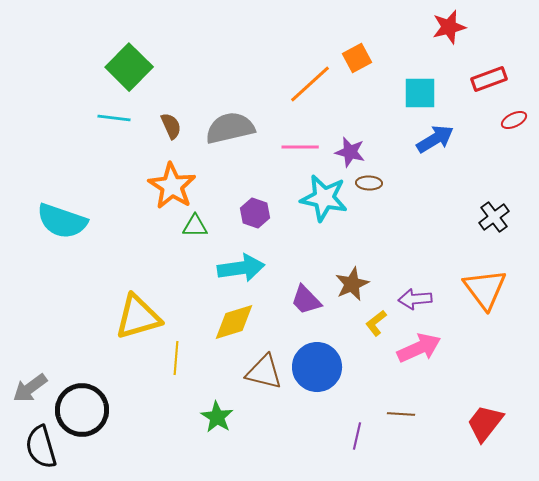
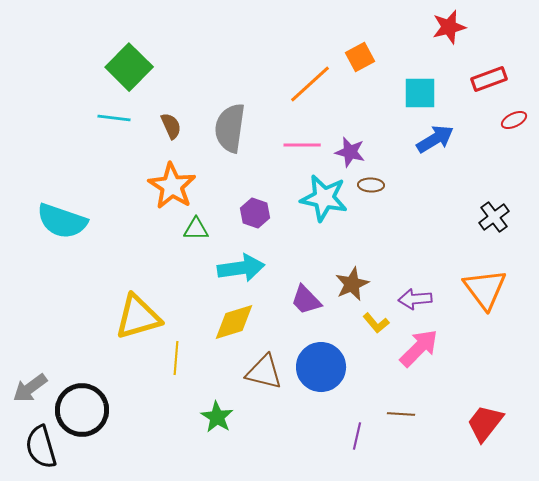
orange square: moved 3 px right, 1 px up
gray semicircle: rotated 69 degrees counterclockwise
pink line: moved 2 px right, 2 px up
brown ellipse: moved 2 px right, 2 px down
green triangle: moved 1 px right, 3 px down
yellow L-shape: rotated 92 degrees counterclockwise
pink arrow: rotated 21 degrees counterclockwise
blue circle: moved 4 px right
